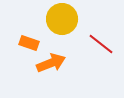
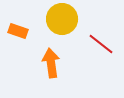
orange rectangle: moved 11 px left, 12 px up
orange arrow: rotated 76 degrees counterclockwise
